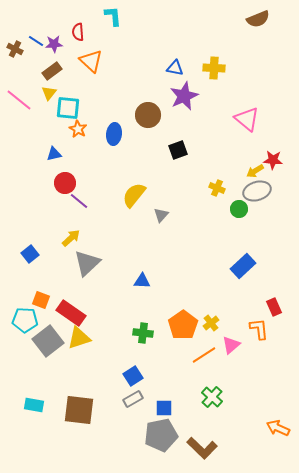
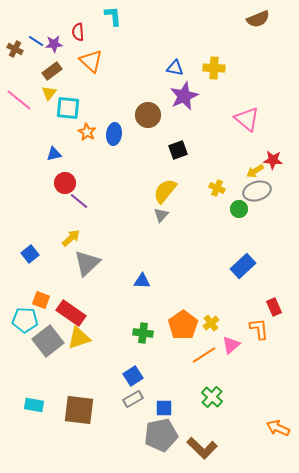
orange star at (78, 129): moved 9 px right, 3 px down
yellow semicircle at (134, 195): moved 31 px right, 4 px up
